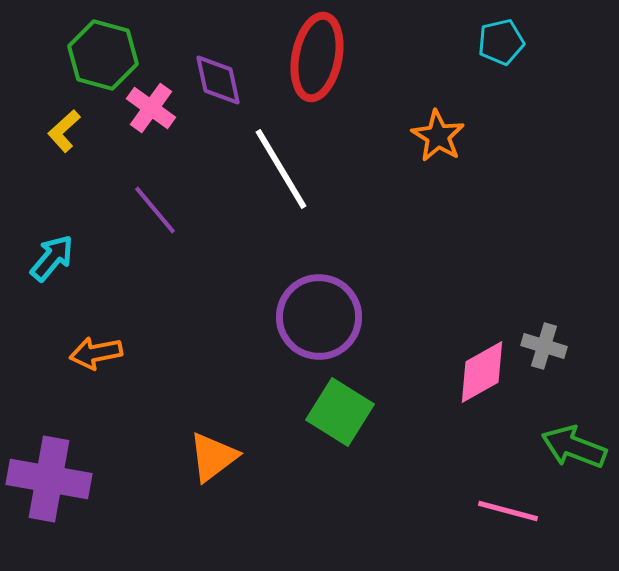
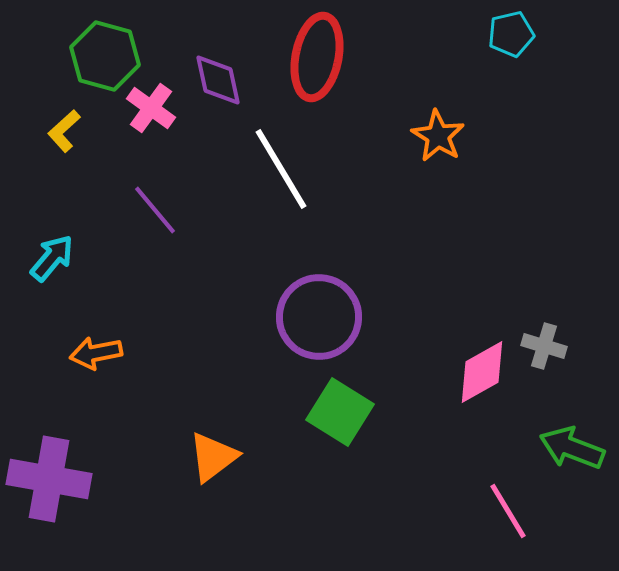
cyan pentagon: moved 10 px right, 8 px up
green hexagon: moved 2 px right, 1 px down
green arrow: moved 2 px left, 1 px down
pink line: rotated 44 degrees clockwise
